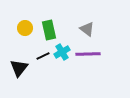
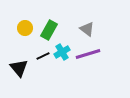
green rectangle: rotated 42 degrees clockwise
purple line: rotated 15 degrees counterclockwise
black triangle: rotated 18 degrees counterclockwise
